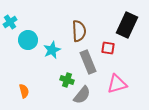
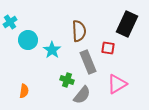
black rectangle: moved 1 px up
cyan star: rotated 12 degrees counterclockwise
pink triangle: rotated 15 degrees counterclockwise
orange semicircle: rotated 24 degrees clockwise
